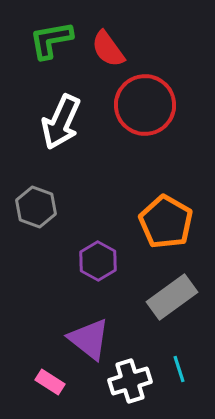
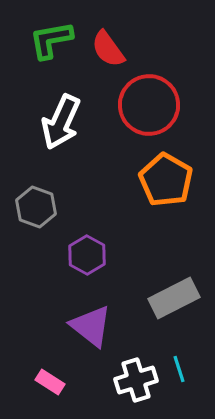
red circle: moved 4 px right
orange pentagon: moved 42 px up
purple hexagon: moved 11 px left, 6 px up
gray rectangle: moved 2 px right, 1 px down; rotated 9 degrees clockwise
purple triangle: moved 2 px right, 13 px up
white cross: moved 6 px right, 1 px up
